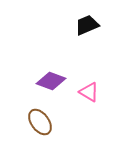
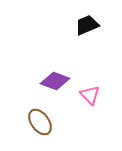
purple diamond: moved 4 px right
pink triangle: moved 1 px right, 3 px down; rotated 15 degrees clockwise
